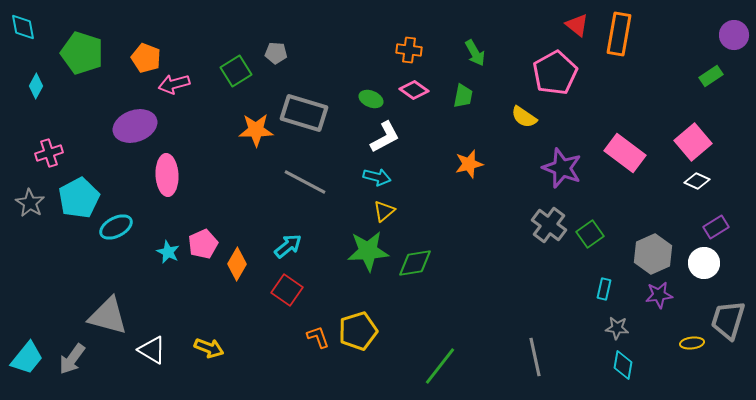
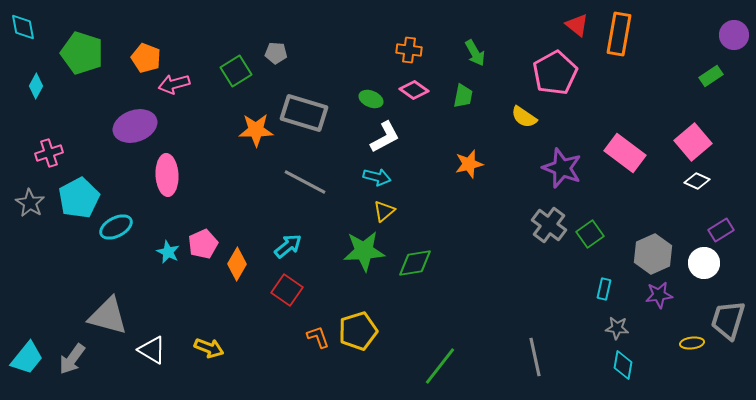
purple rectangle at (716, 227): moved 5 px right, 3 px down
green star at (368, 251): moved 4 px left
